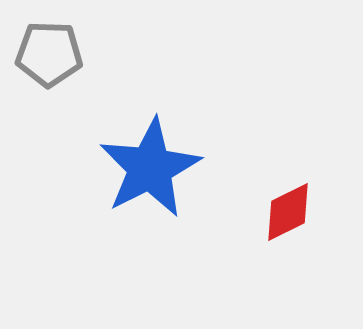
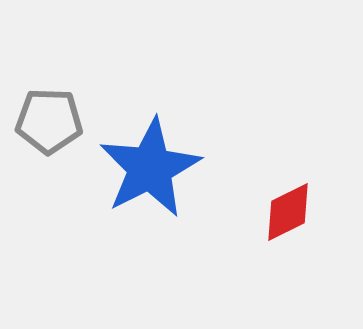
gray pentagon: moved 67 px down
